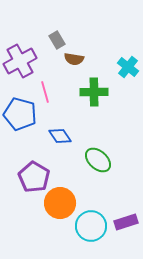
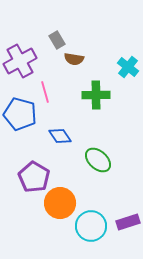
green cross: moved 2 px right, 3 px down
purple rectangle: moved 2 px right
